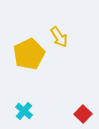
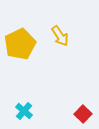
yellow arrow: moved 1 px right, 1 px up
yellow pentagon: moved 9 px left, 10 px up
